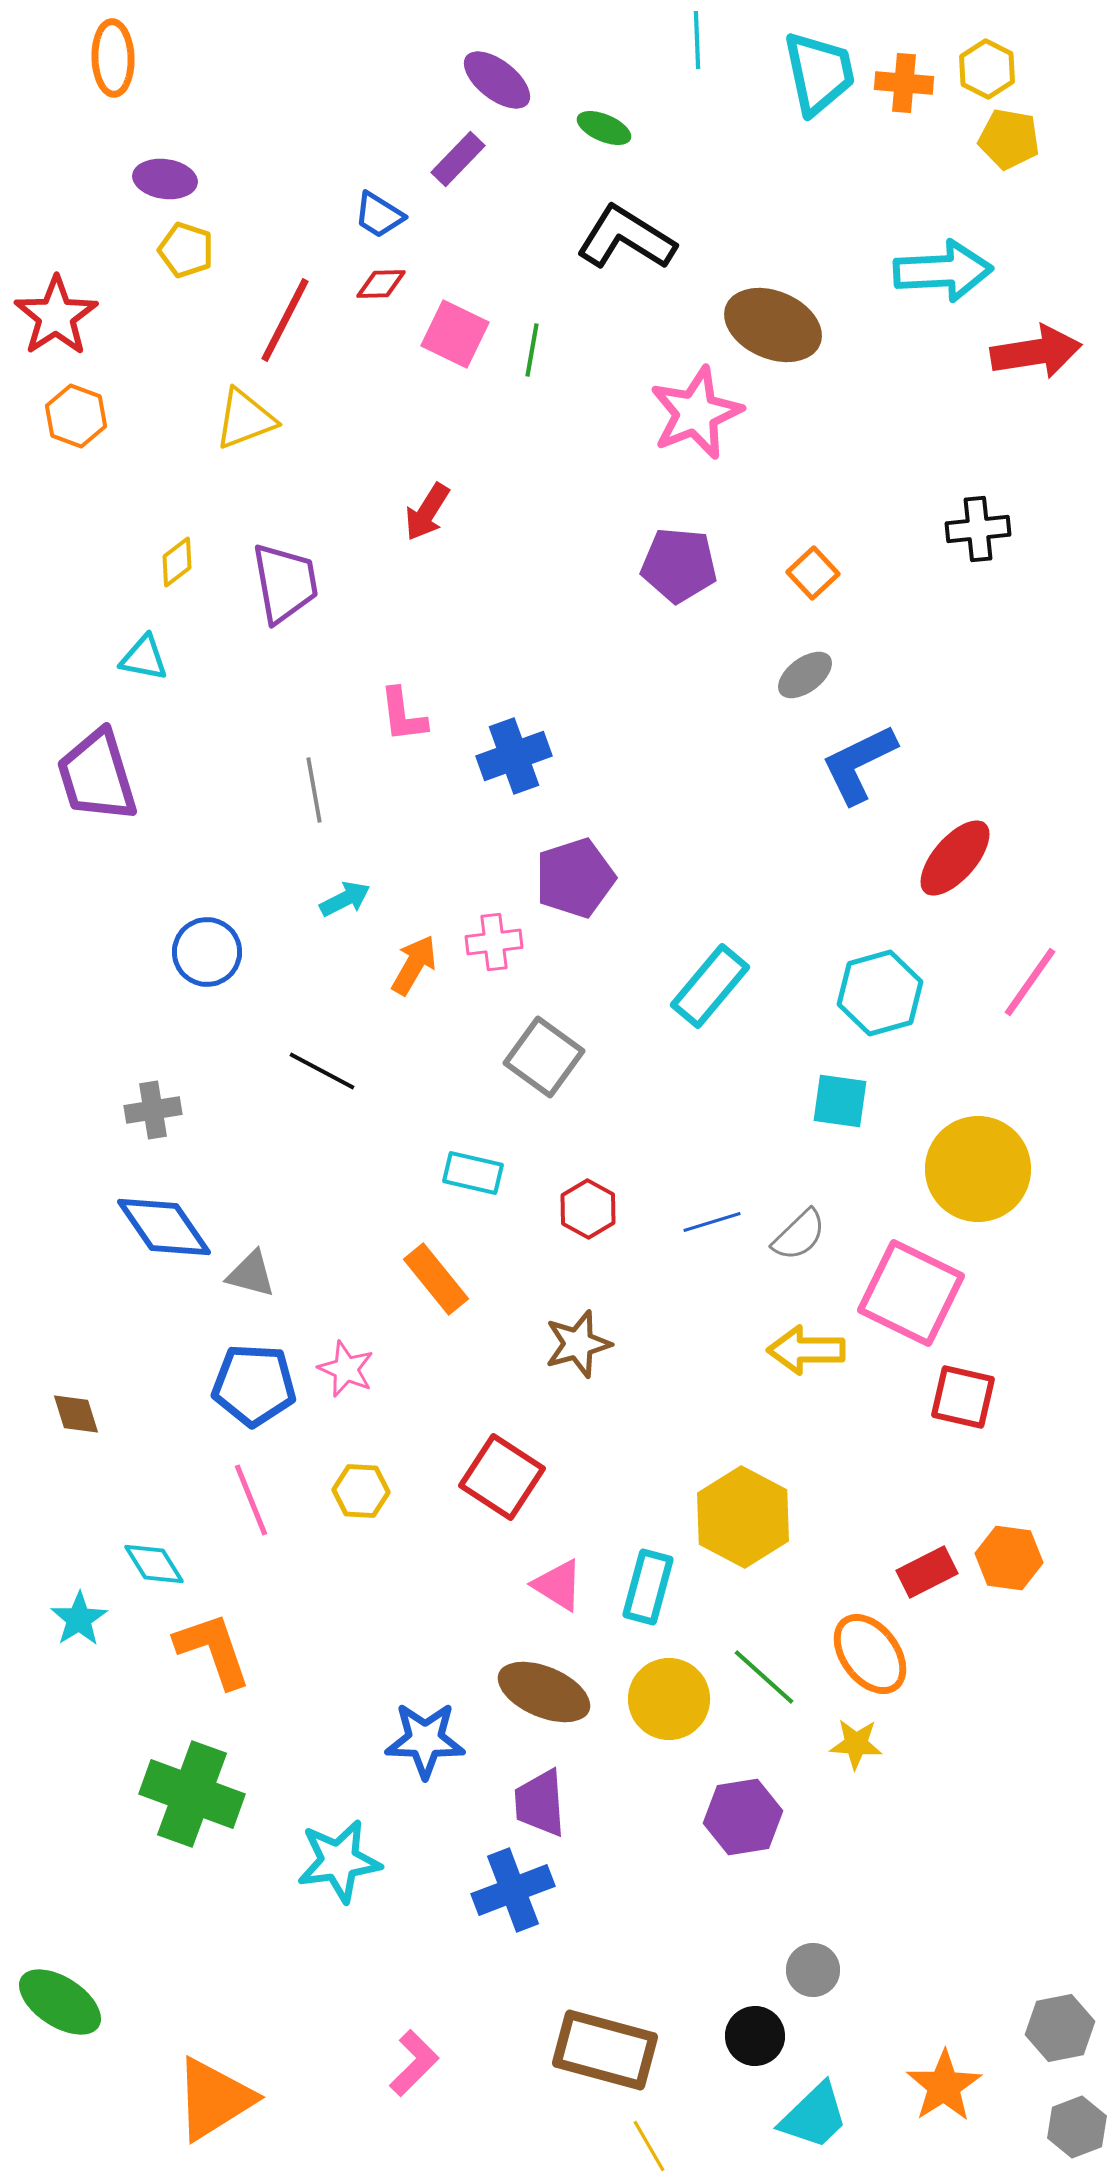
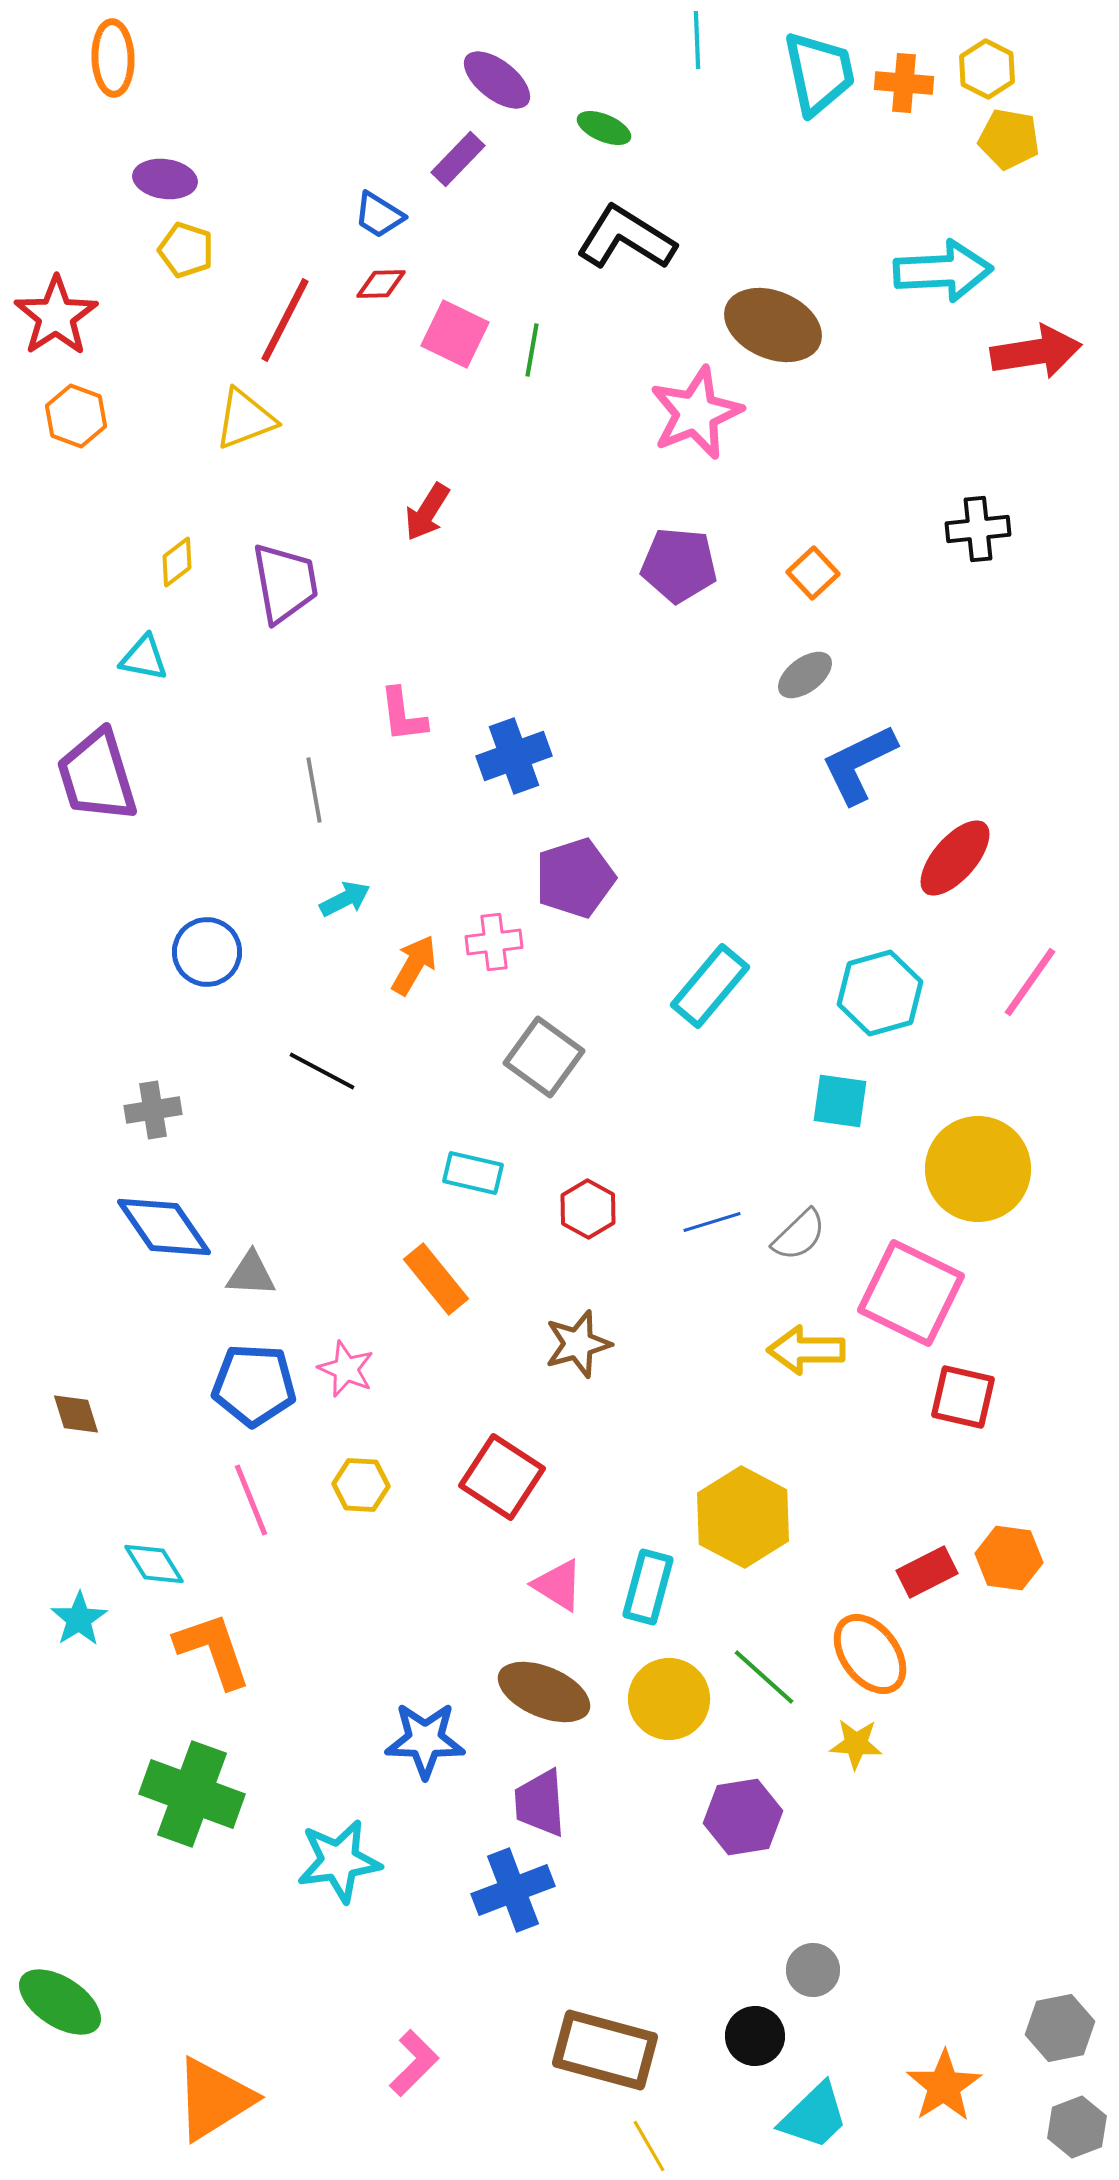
gray triangle at (251, 1274): rotated 12 degrees counterclockwise
yellow hexagon at (361, 1491): moved 6 px up
